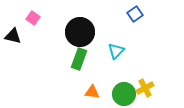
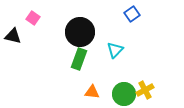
blue square: moved 3 px left
cyan triangle: moved 1 px left, 1 px up
yellow cross: moved 2 px down
